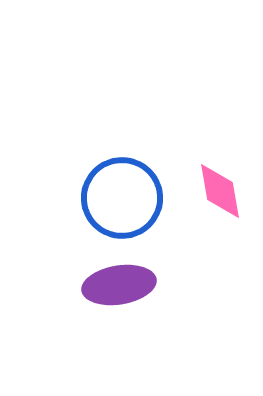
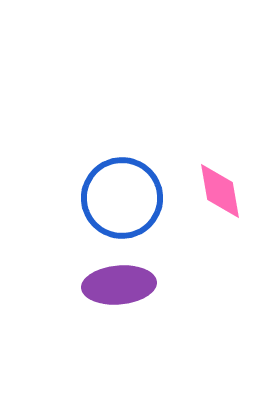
purple ellipse: rotated 4 degrees clockwise
